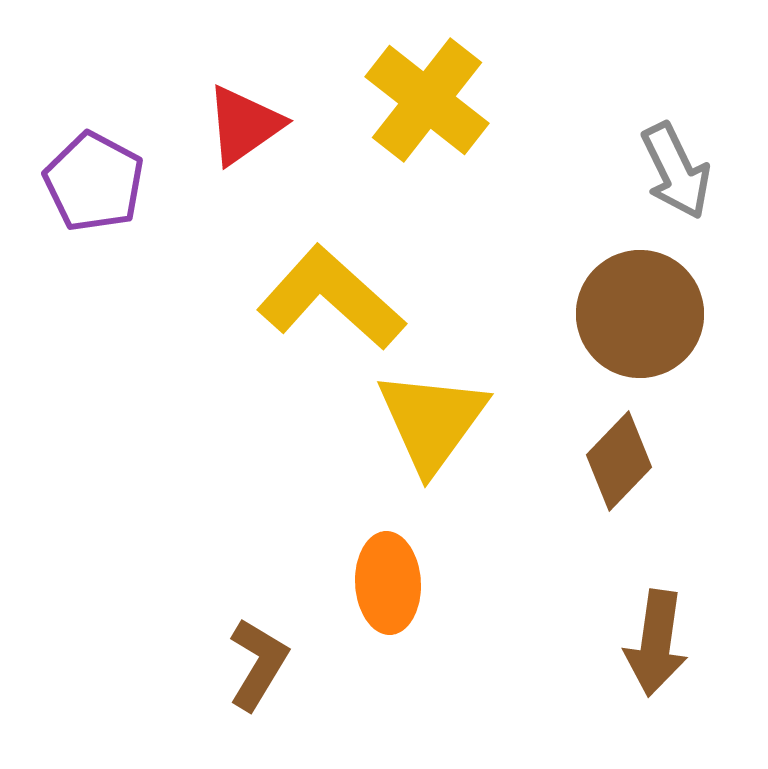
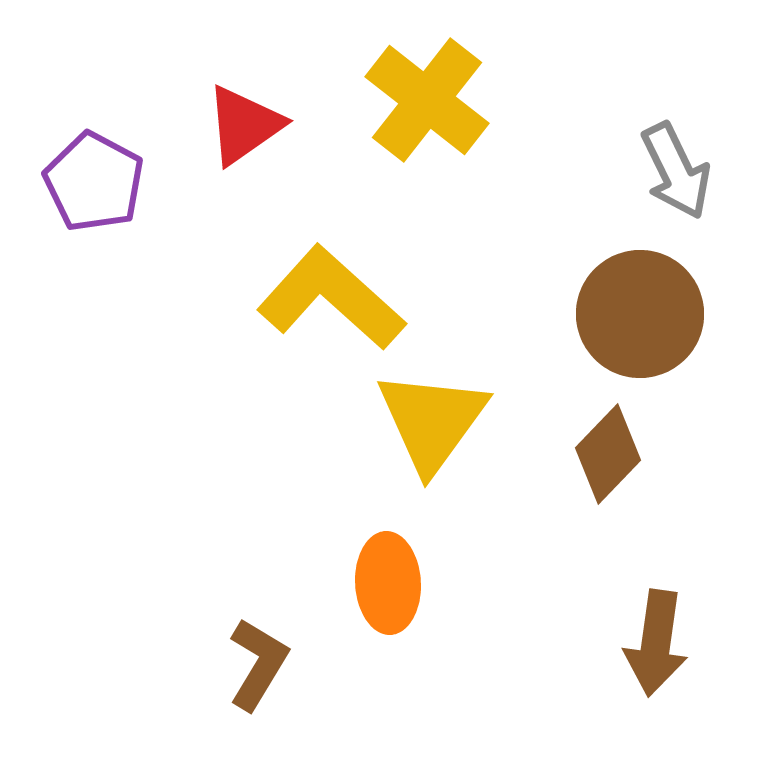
brown diamond: moved 11 px left, 7 px up
